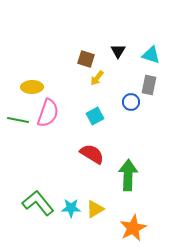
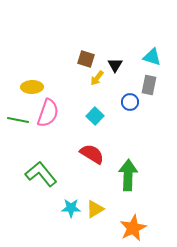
black triangle: moved 3 px left, 14 px down
cyan triangle: moved 1 px right, 2 px down
blue circle: moved 1 px left
cyan square: rotated 18 degrees counterclockwise
green L-shape: moved 3 px right, 29 px up
